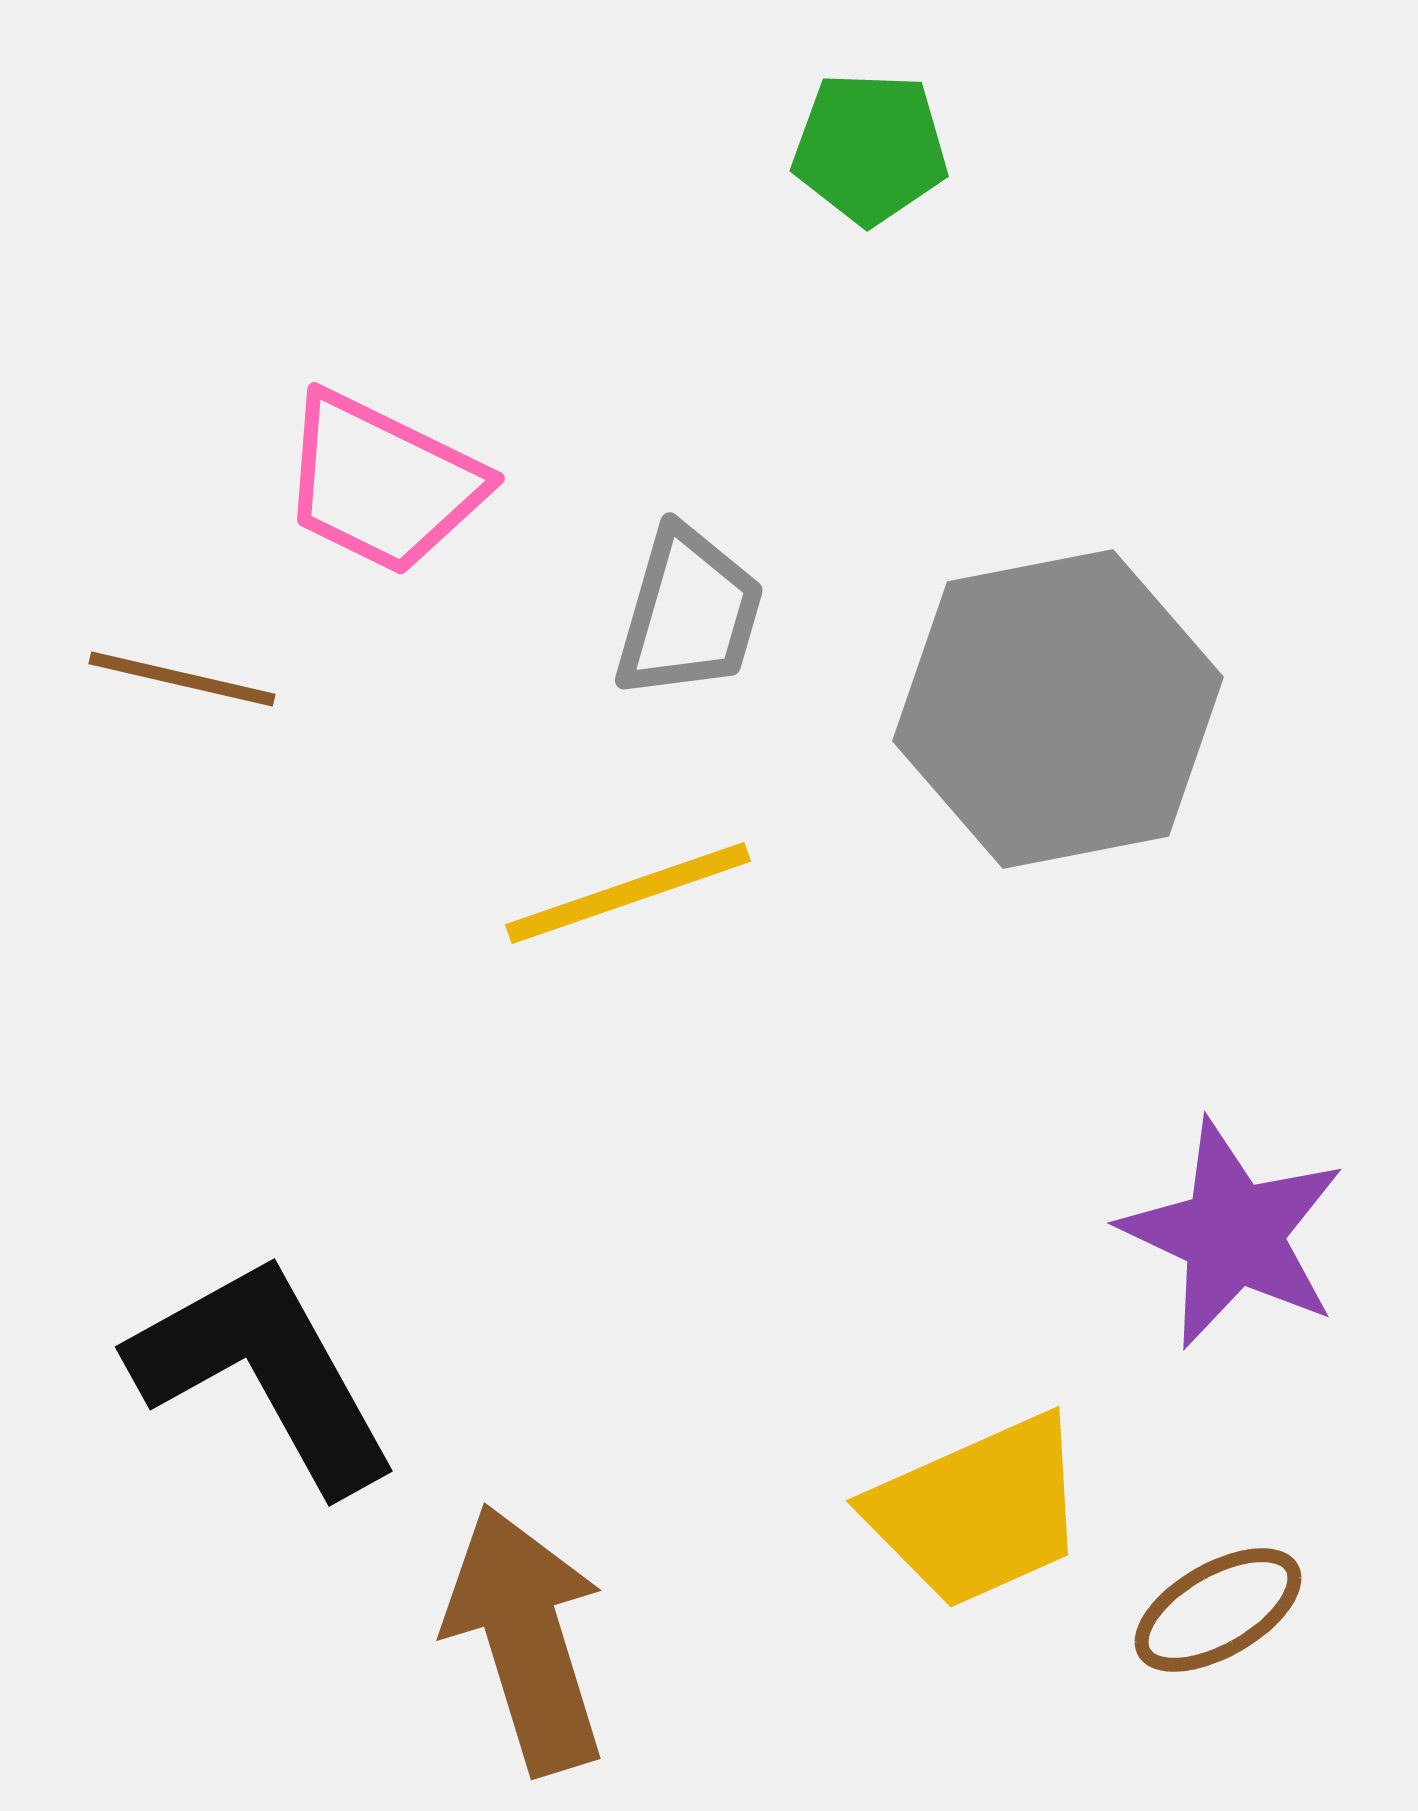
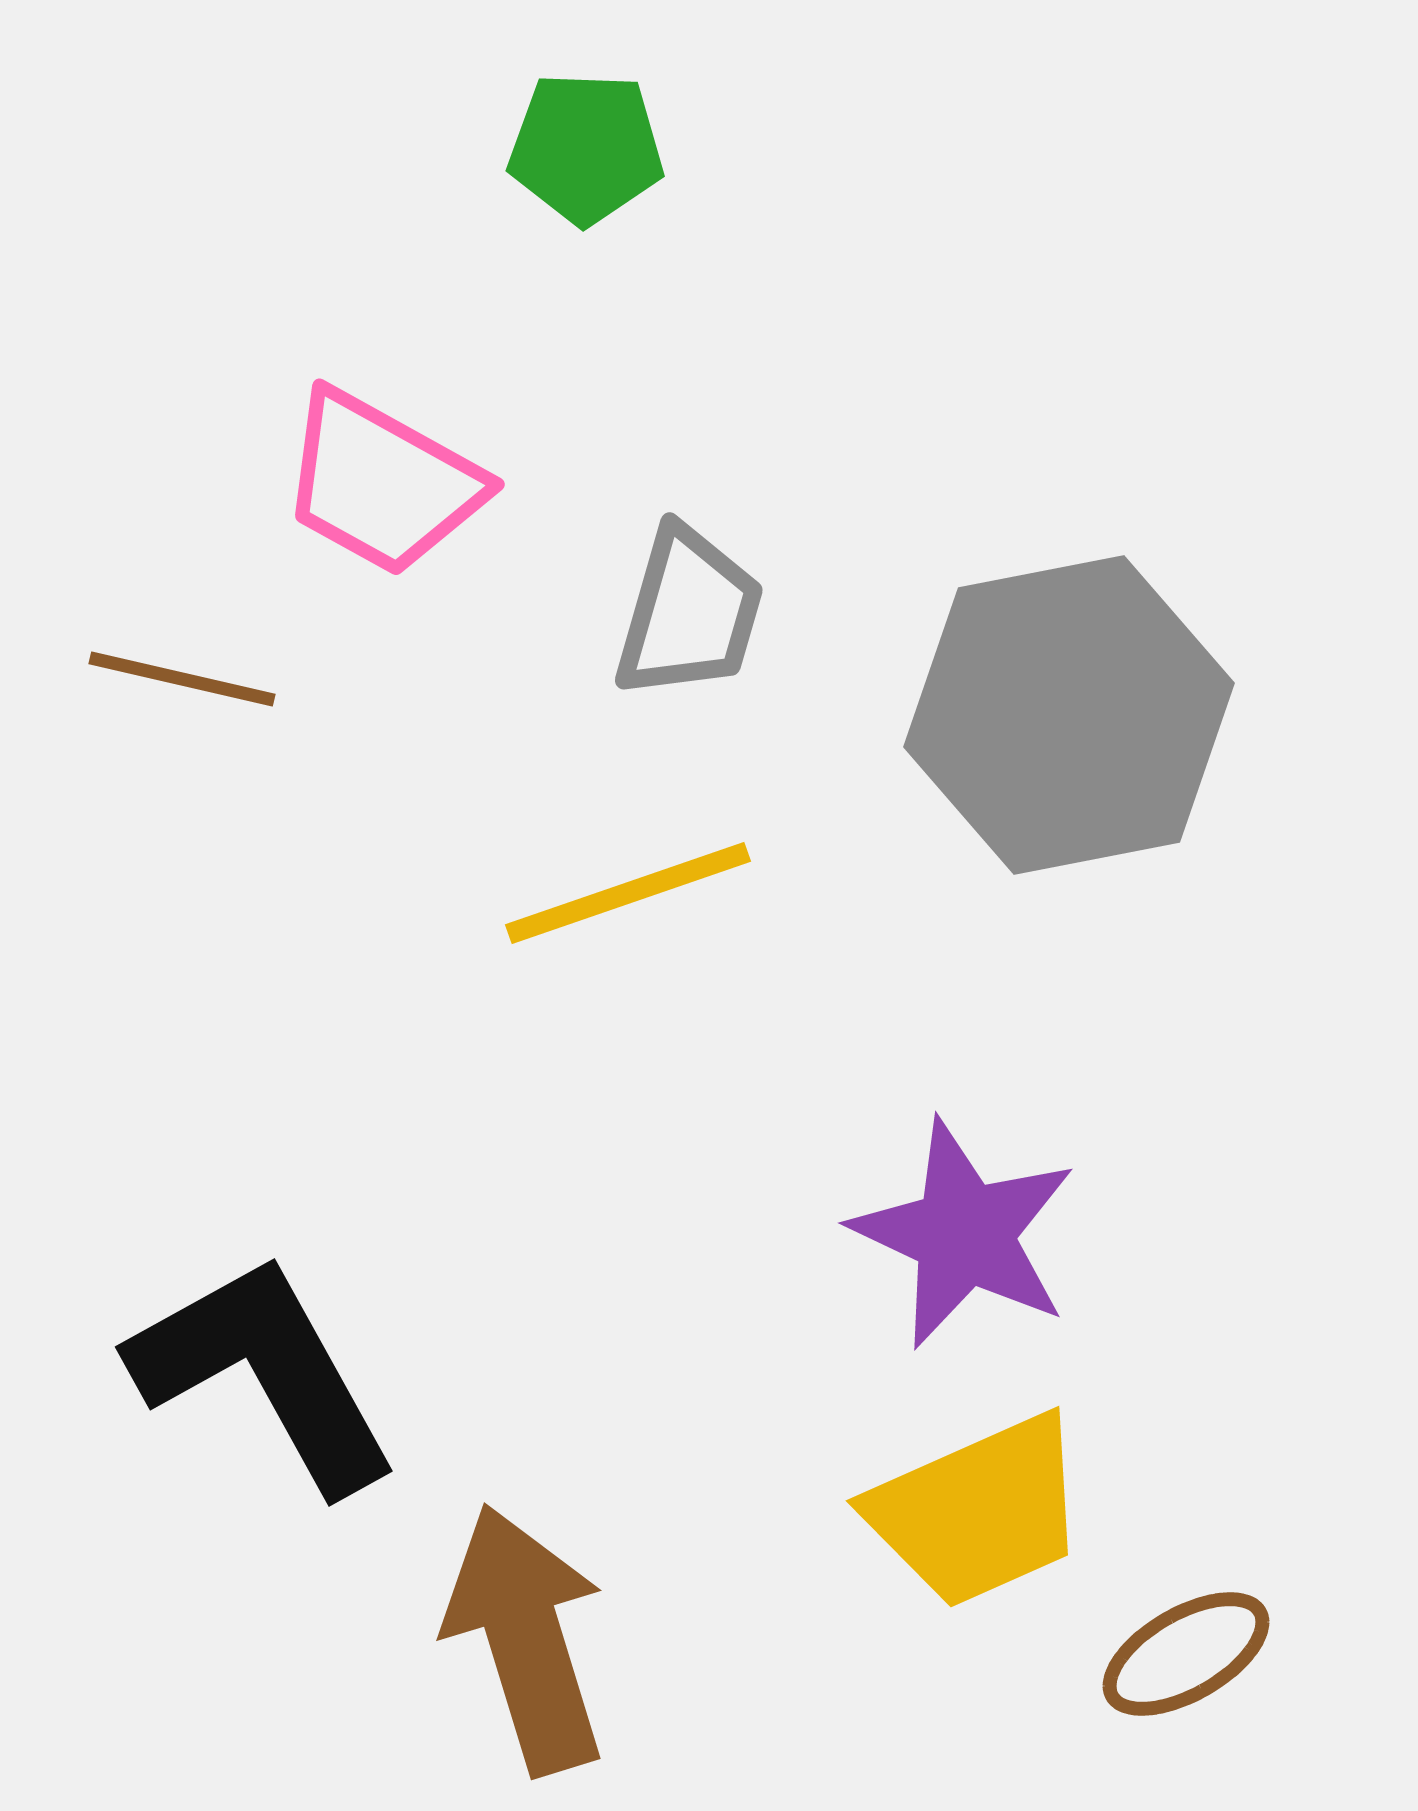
green pentagon: moved 284 px left
pink trapezoid: rotated 3 degrees clockwise
gray hexagon: moved 11 px right, 6 px down
purple star: moved 269 px left
brown ellipse: moved 32 px left, 44 px down
